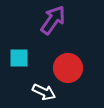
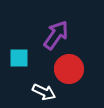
purple arrow: moved 3 px right, 15 px down
red circle: moved 1 px right, 1 px down
